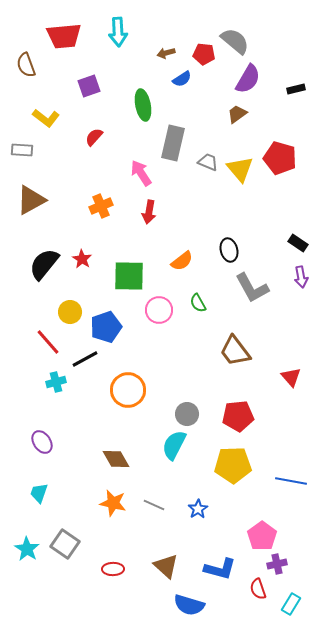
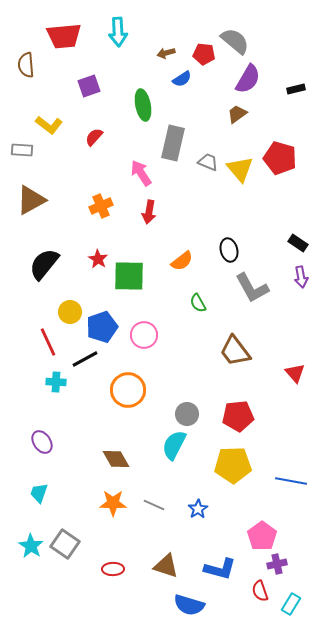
brown semicircle at (26, 65): rotated 15 degrees clockwise
yellow L-shape at (46, 118): moved 3 px right, 7 px down
red star at (82, 259): moved 16 px right
pink circle at (159, 310): moved 15 px left, 25 px down
blue pentagon at (106, 327): moved 4 px left
red line at (48, 342): rotated 16 degrees clockwise
red triangle at (291, 377): moved 4 px right, 4 px up
cyan cross at (56, 382): rotated 18 degrees clockwise
orange star at (113, 503): rotated 12 degrees counterclockwise
cyan star at (27, 549): moved 4 px right, 3 px up
brown triangle at (166, 566): rotated 24 degrees counterclockwise
red semicircle at (258, 589): moved 2 px right, 2 px down
